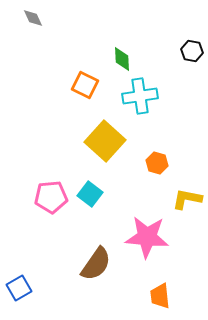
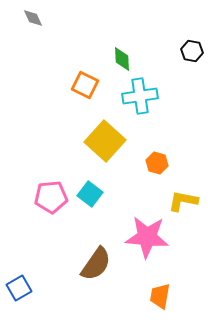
yellow L-shape: moved 4 px left, 2 px down
orange trapezoid: rotated 16 degrees clockwise
